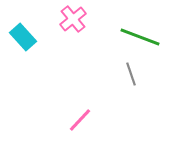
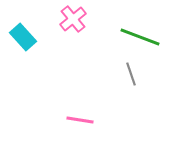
pink line: rotated 56 degrees clockwise
